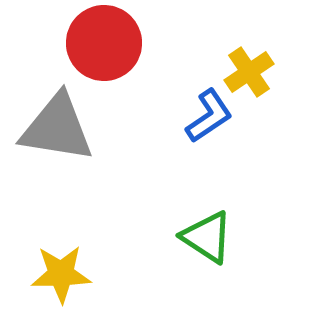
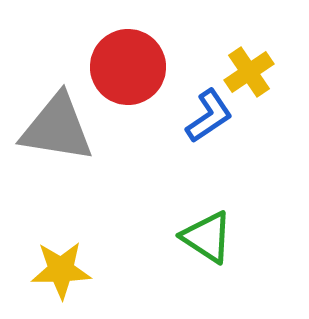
red circle: moved 24 px right, 24 px down
yellow star: moved 4 px up
